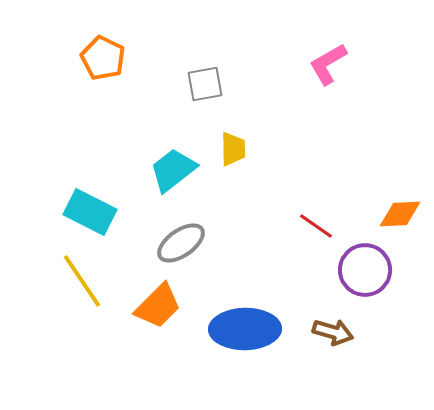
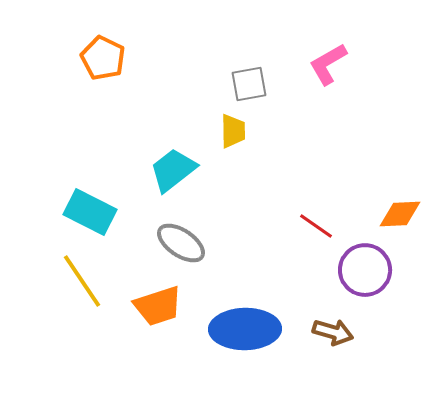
gray square: moved 44 px right
yellow trapezoid: moved 18 px up
gray ellipse: rotated 69 degrees clockwise
orange trapezoid: rotated 27 degrees clockwise
